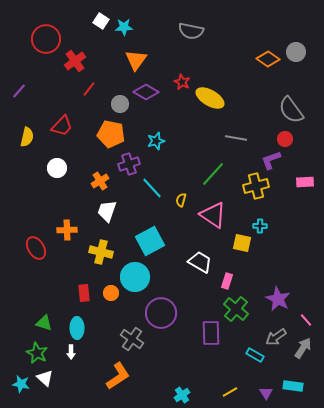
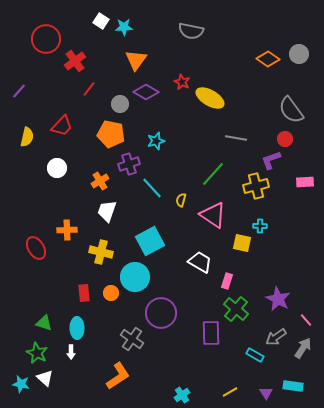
gray circle at (296, 52): moved 3 px right, 2 px down
